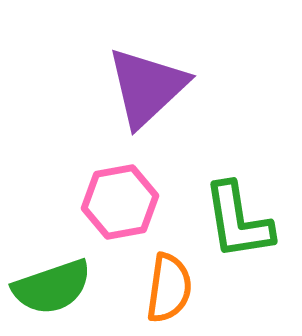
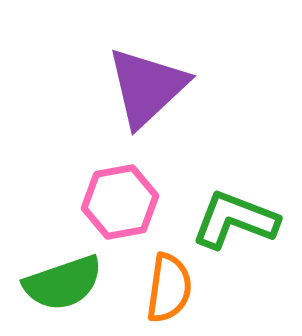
green L-shape: moved 3 px left, 1 px up; rotated 120 degrees clockwise
green semicircle: moved 11 px right, 4 px up
